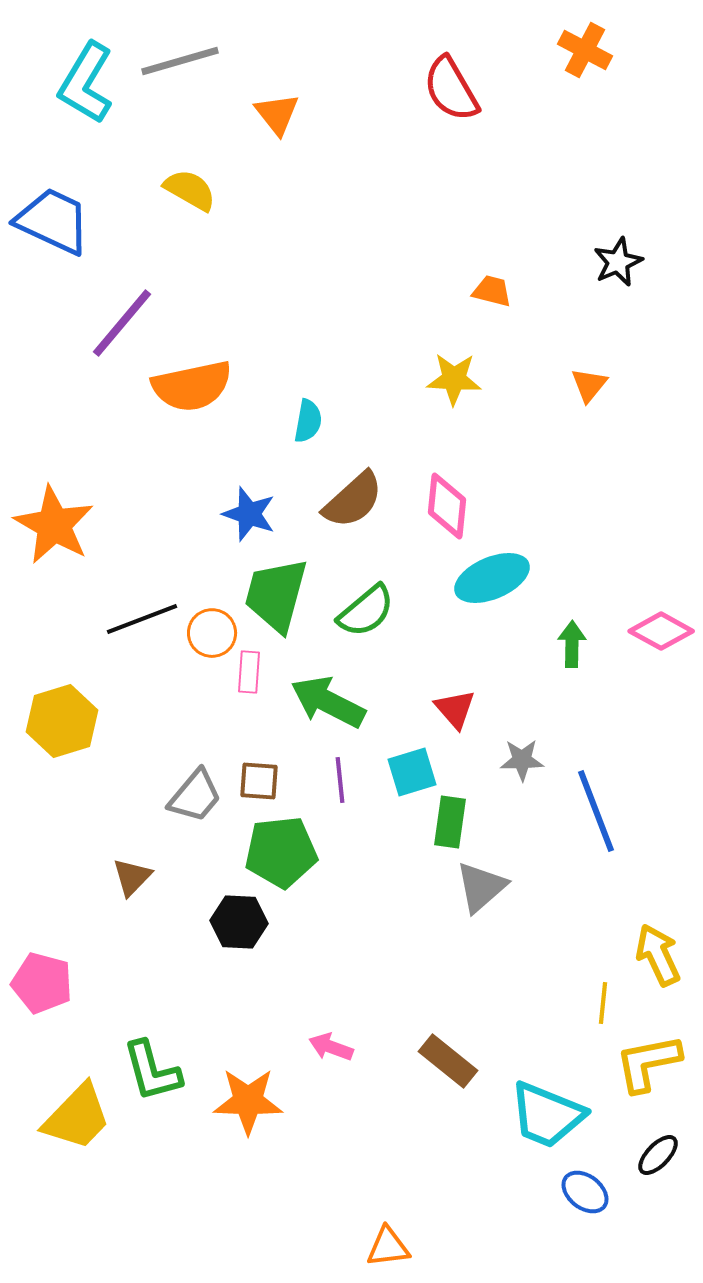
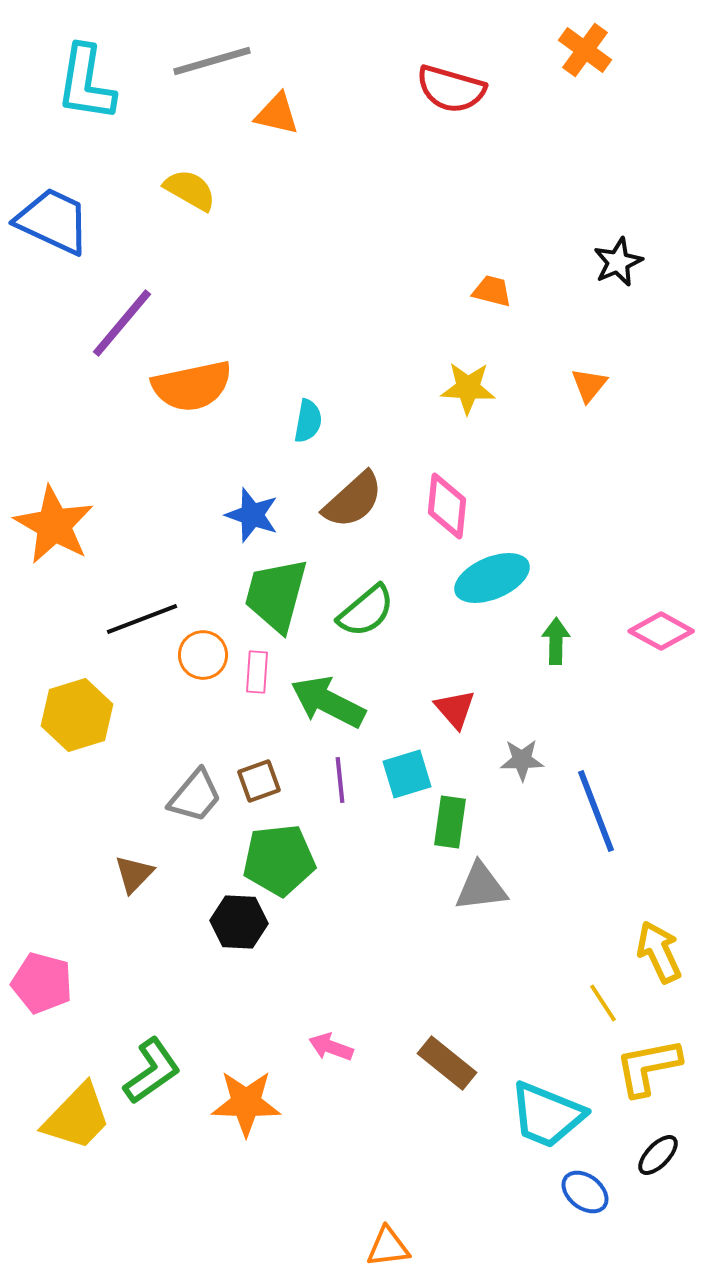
orange cross at (585, 50): rotated 8 degrees clockwise
gray line at (180, 61): moved 32 px right
cyan L-shape at (86, 83): rotated 22 degrees counterclockwise
red semicircle at (451, 89): rotated 44 degrees counterclockwise
orange triangle at (277, 114): rotated 39 degrees counterclockwise
yellow star at (454, 379): moved 14 px right, 9 px down
blue star at (249, 514): moved 3 px right, 1 px down
orange circle at (212, 633): moved 9 px left, 22 px down
green arrow at (572, 644): moved 16 px left, 3 px up
pink rectangle at (249, 672): moved 8 px right
yellow hexagon at (62, 721): moved 15 px right, 6 px up
cyan square at (412, 772): moved 5 px left, 2 px down
brown square at (259, 781): rotated 24 degrees counterclockwise
green pentagon at (281, 852): moved 2 px left, 8 px down
brown triangle at (132, 877): moved 2 px right, 3 px up
gray triangle at (481, 887): rotated 34 degrees clockwise
yellow arrow at (658, 955): moved 1 px right, 3 px up
yellow line at (603, 1003): rotated 39 degrees counterclockwise
brown rectangle at (448, 1061): moved 1 px left, 2 px down
yellow L-shape at (648, 1063): moved 4 px down
green L-shape at (152, 1071): rotated 110 degrees counterclockwise
orange star at (248, 1101): moved 2 px left, 2 px down
